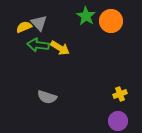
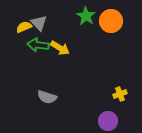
purple circle: moved 10 px left
